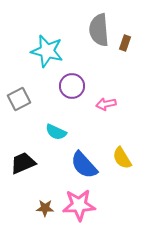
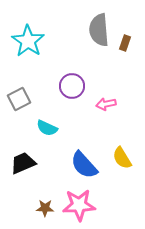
cyan star: moved 19 px left, 10 px up; rotated 20 degrees clockwise
cyan semicircle: moved 9 px left, 4 px up
